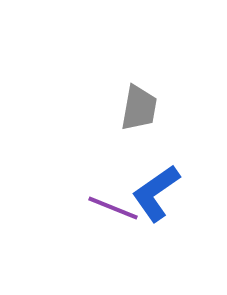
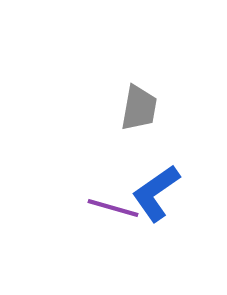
purple line: rotated 6 degrees counterclockwise
